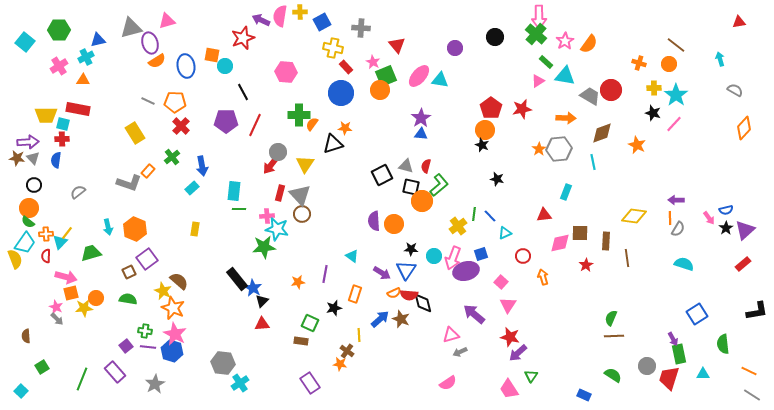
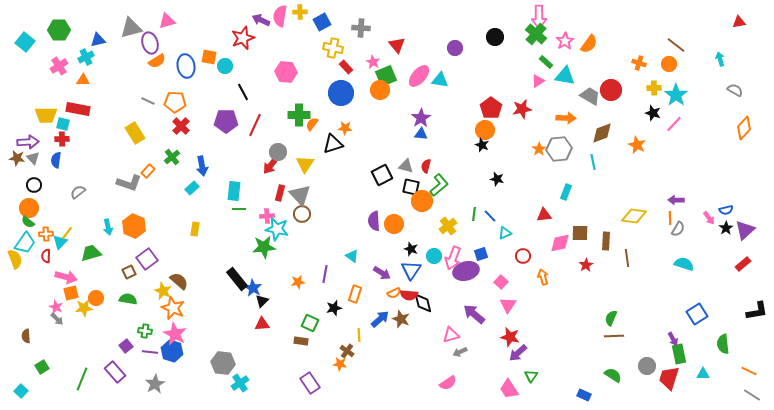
orange square at (212, 55): moved 3 px left, 2 px down
yellow cross at (458, 226): moved 10 px left
orange hexagon at (135, 229): moved 1 px left, 3 px up
black star at (411, 249): rotated 16 degrees clockwise
blue triangle at (406, 270): moved 5 px right
purple line at (148, 347): moved 2 px right, 5 px down
